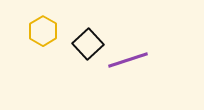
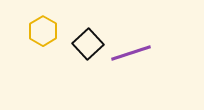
purple line: moved 3 px right, 7 px up
